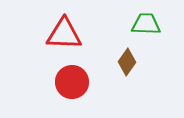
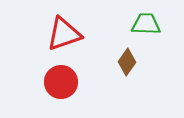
red triangle: rotated 21 degrees counterclockwise
red circle: moved 11 px left
